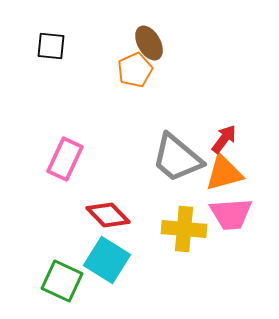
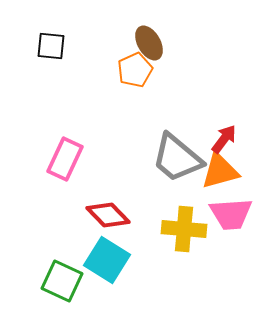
orange triangle: moved 4 px left, 2 px up
